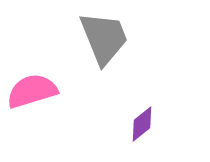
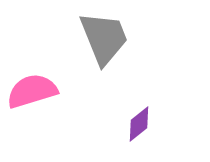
purple diamond: moved 3 px left
